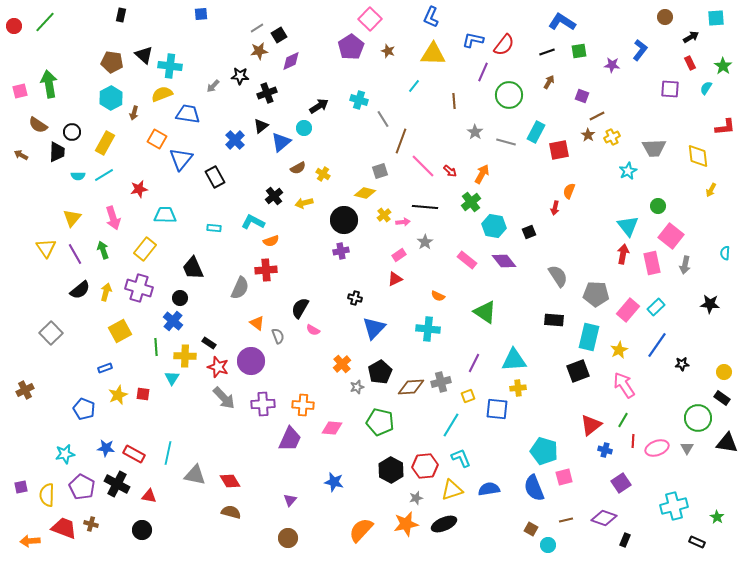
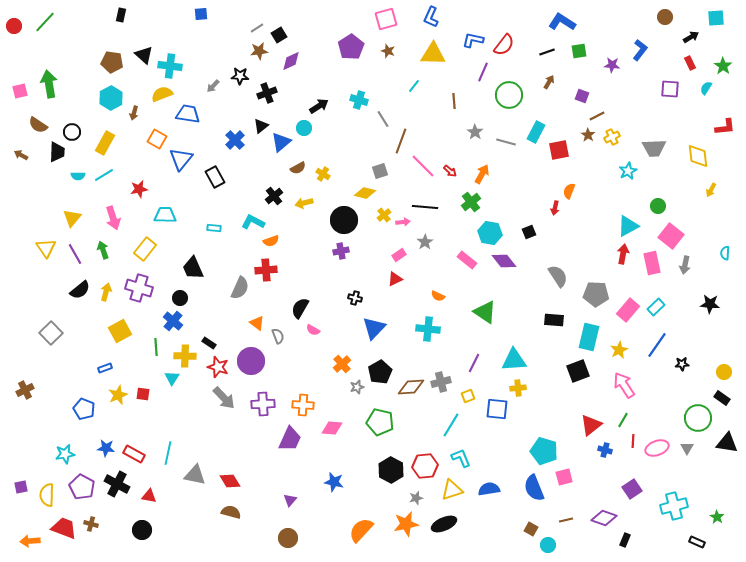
pink square at (370, 19): moved 16 px right; rotated 30 degrees clockwise
cyan hexagon at (494, 226): moved 4 px left, 7 px down
cyan triangle at (628, 226): rotated 40 degrees clockwise
purple square at (621, 483): moved 11 px right, 6 px down
